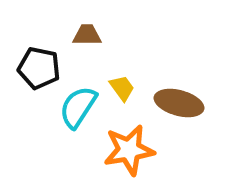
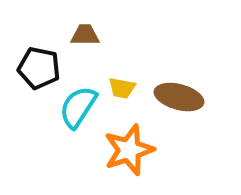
brown trapezoid: moved 2 px left
yellow trapezoid: rotated 136 degrees clockwise
brown ellipse: moved 6 px up
orange star: rotated 9 degrees counterclockwise
